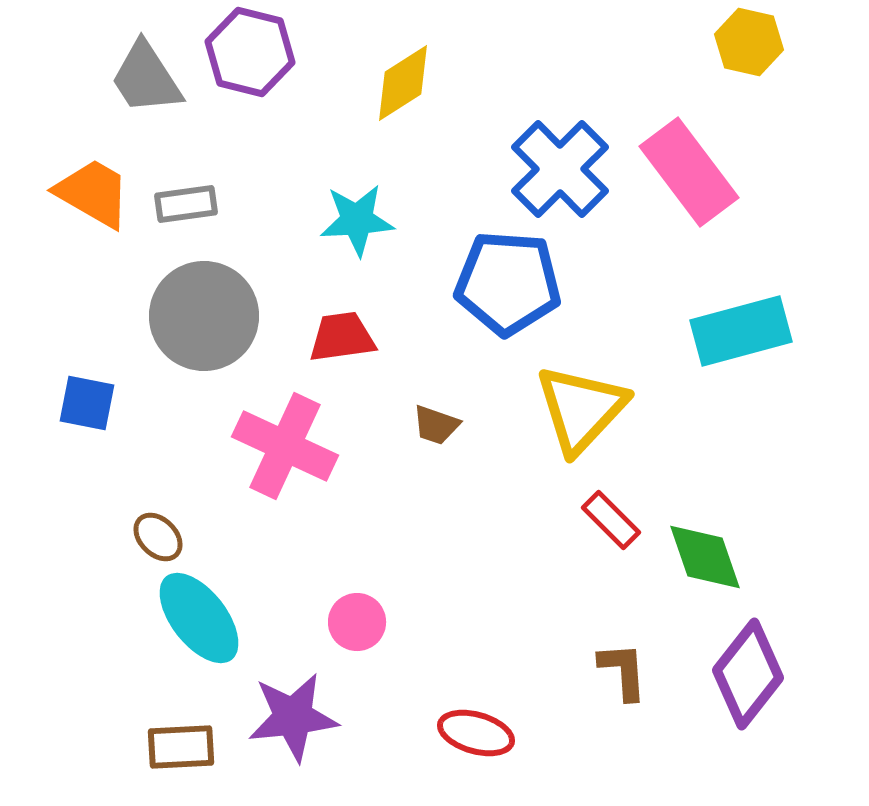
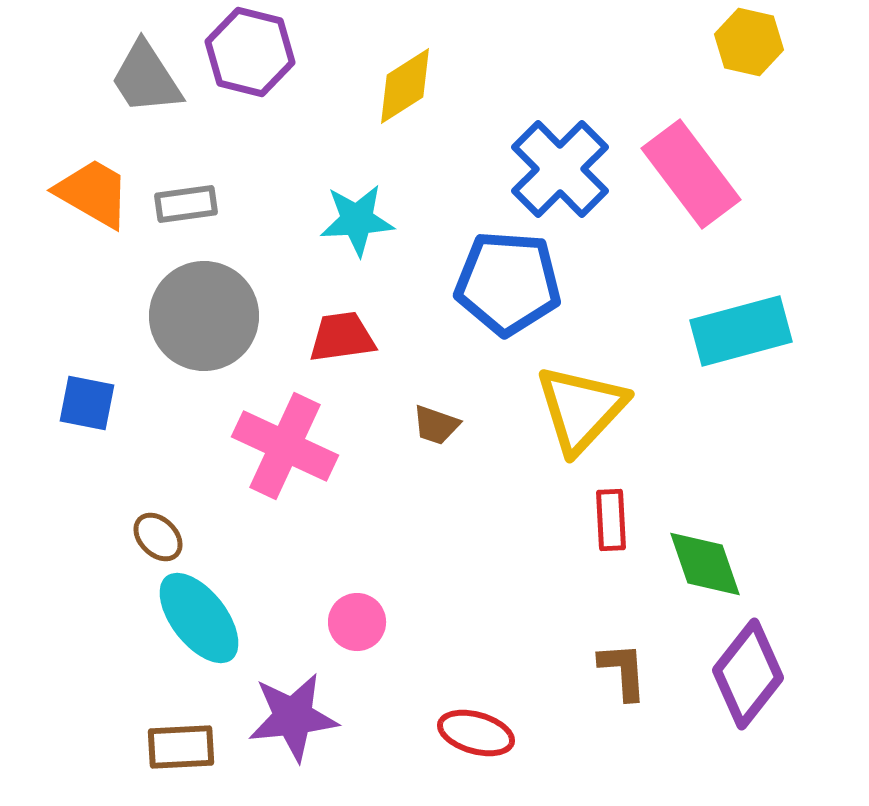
yellow diamond: moved 2 px right, 3 px down
pink rectangle: moved 2 px right, 2 px down
red rectangle: rotated 42 degrees clockwise
green diamond: moved 7 px down
